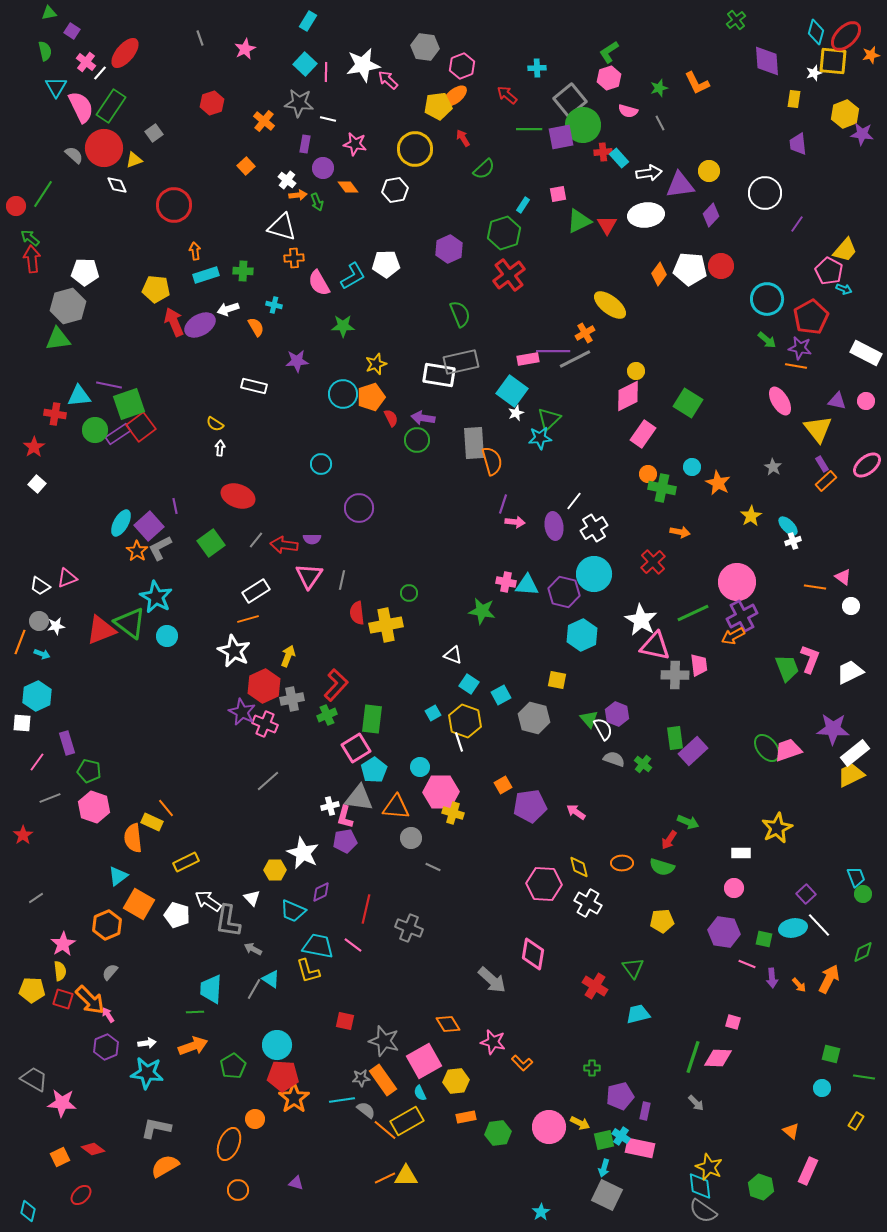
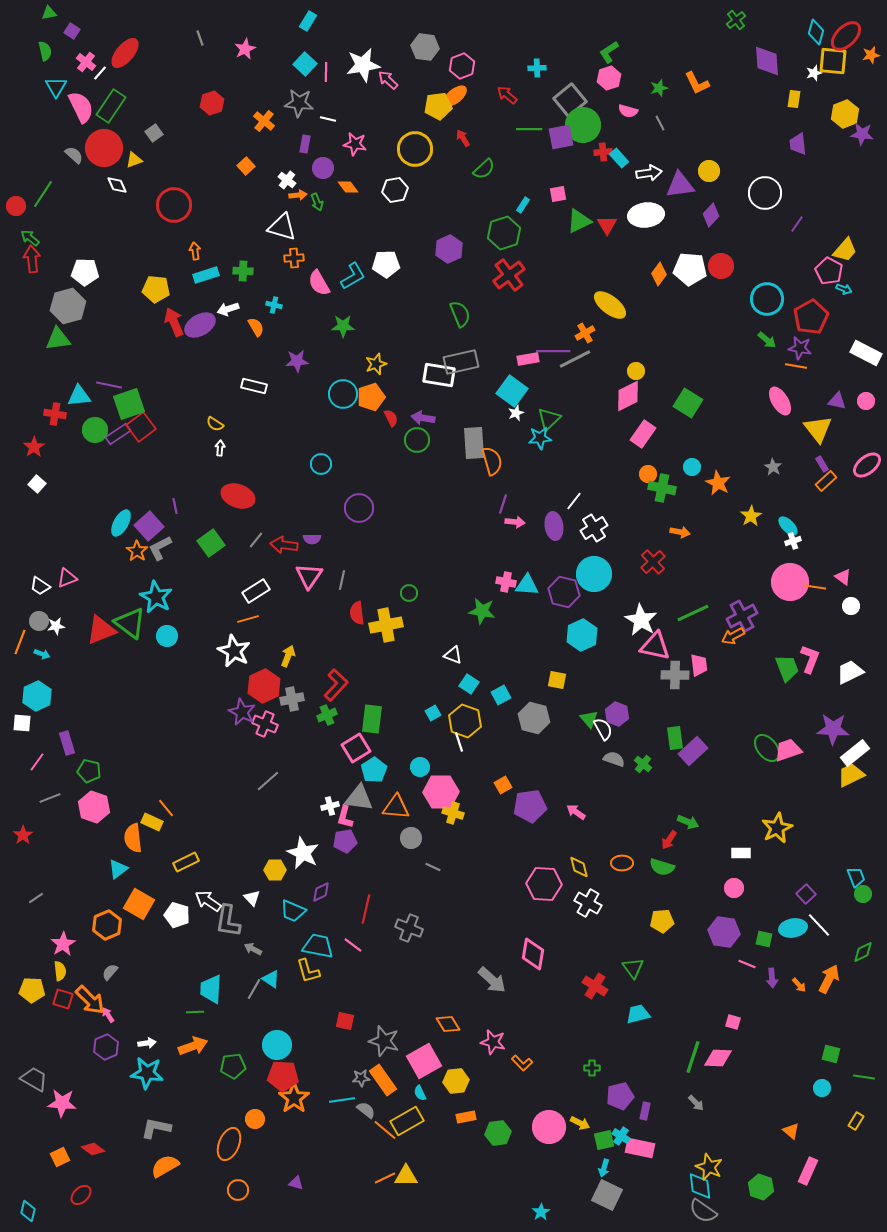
pink circle at (737, 582): moved 53 px right
cyan triangle at (118, 876): moved 7 px up
green pentagon at (233, 1066): rotated 25 degrees clockwise
